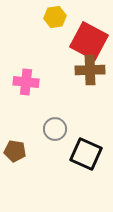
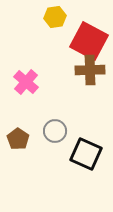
pink cross: rotated 35 degrees clockwise
gray circle: moved 2 px down
brown pentagon: moved 3 px right, 12 px up; rotated 25 degrees clockwise
